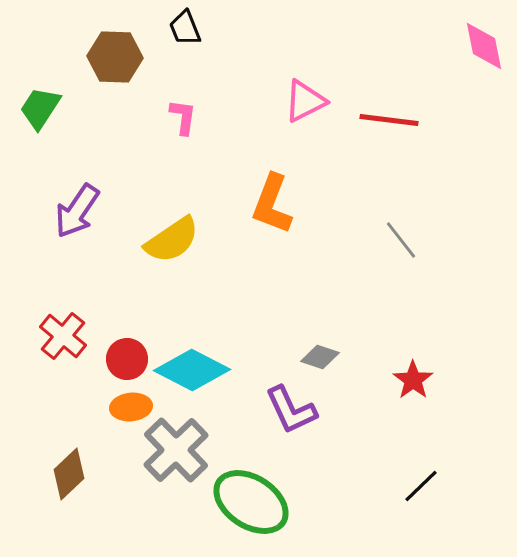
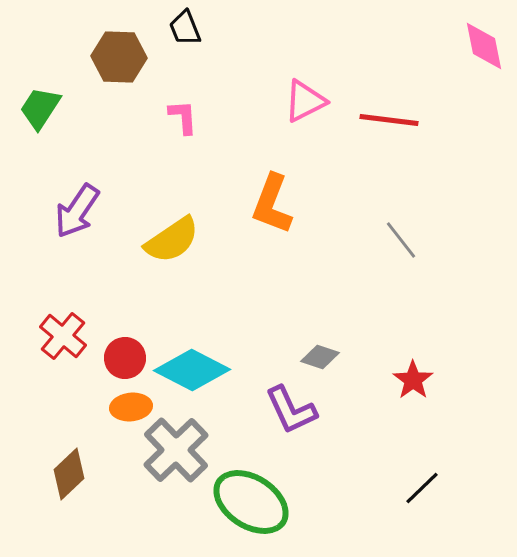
brown hexagon: moved 4 px right
pink L-shape: rotated 12 degrees counterclockwise
red circle: moved 2 px left, 1 px up
black line: moved 1 px right, 2 px down
